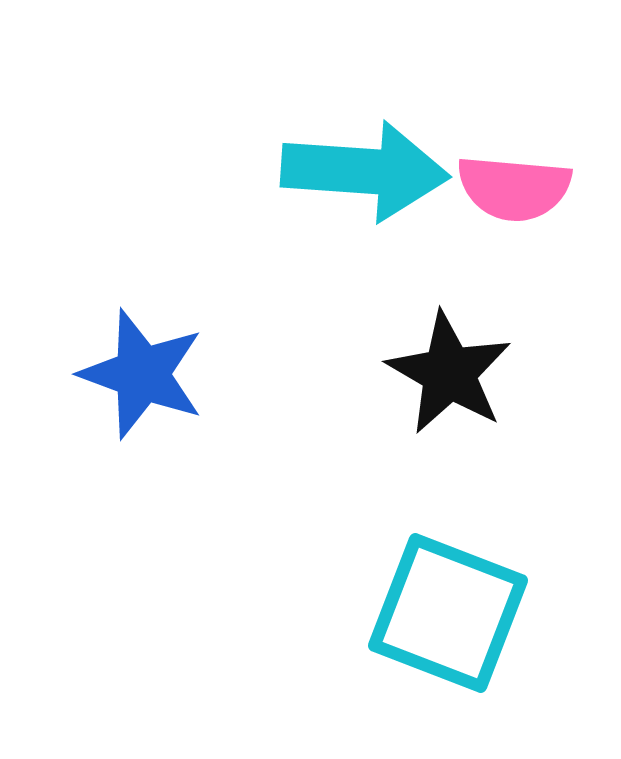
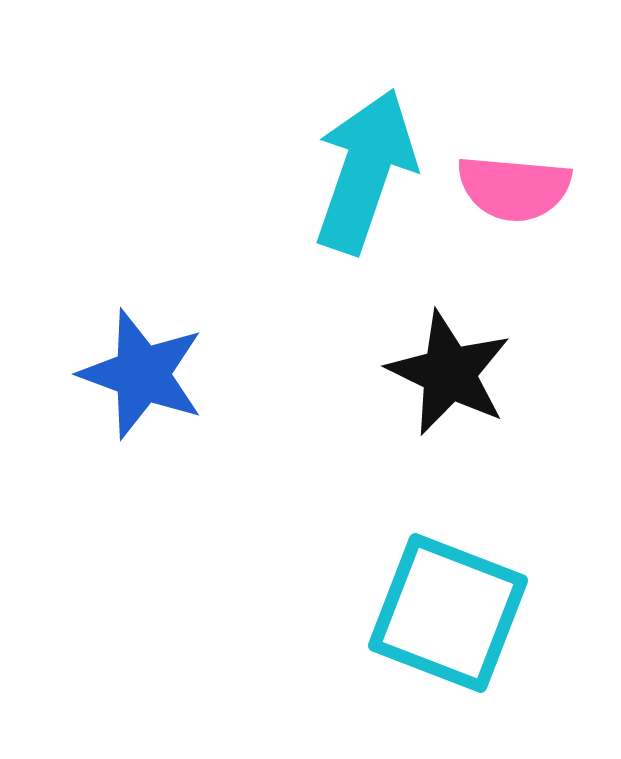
cyan arrow: rotated 75 degrees counterclockwise
black star: rotated 4 degrees counterclockwise
